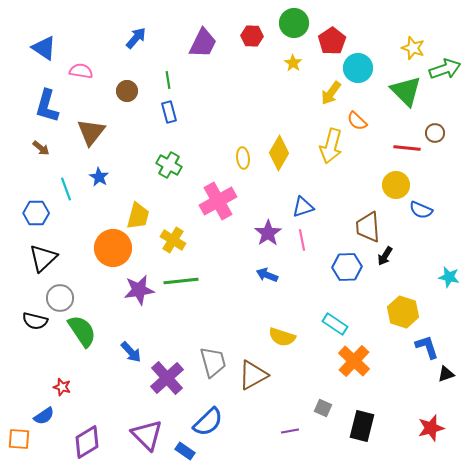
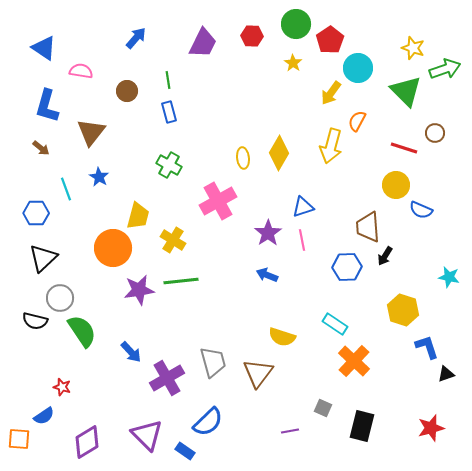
green circle at (294, 23): moved 2 px right, 1 px down
red pentagon at (332, 41): moved 2 px left, 1 px up
orange semicircle at (357, 121): rotated 75 degrees clockwise
red line at (407, 148): moved 3 px left; rotated 12 degrees clockwise
yellow hexagon at (403, 312): moved 2 px up
brown triangle at (253, 375): moved 5 px right, 2 px up; rotated 24 degrees counterclockwise
purple cross at (167, 378): rotated 12 degrees clockwise
